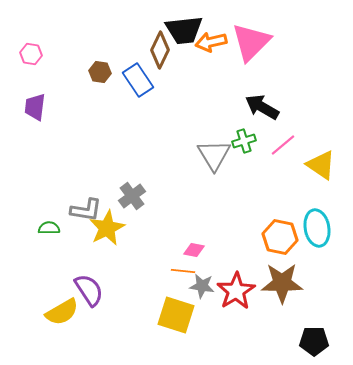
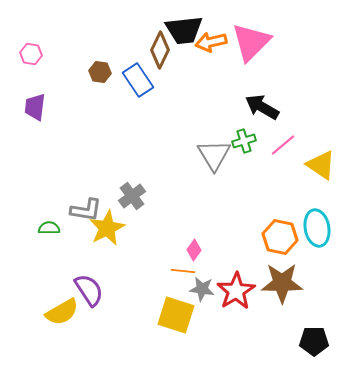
pink diamond: rotated 65 degrees counterclockwise
gray star: moved 3 px down
